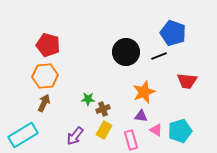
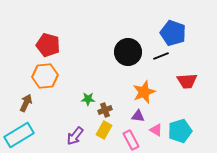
black circle: moved 2 px right
black line: moved 2 px right
red trapezoid: rotated 10 degrees counterclockwise
brown arrow: moved 18 px left
brown cross: moved 2 px right, 1 px down
purple triangle: moved 3 px left
cyan rectangle: moved 4 px left
pink rectangle: rotated 12 degrees counterclockwise
